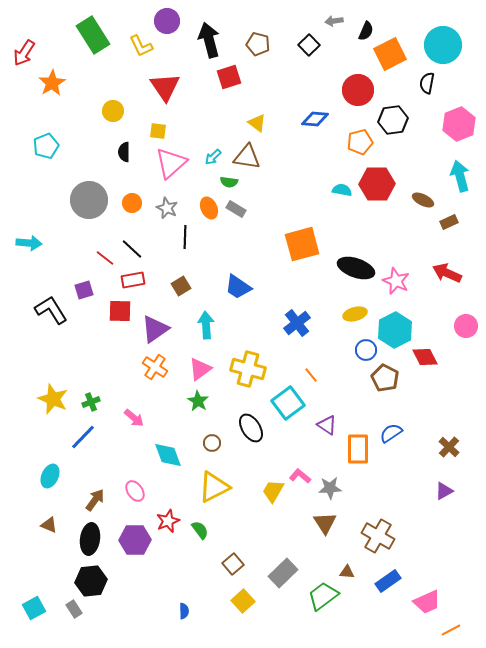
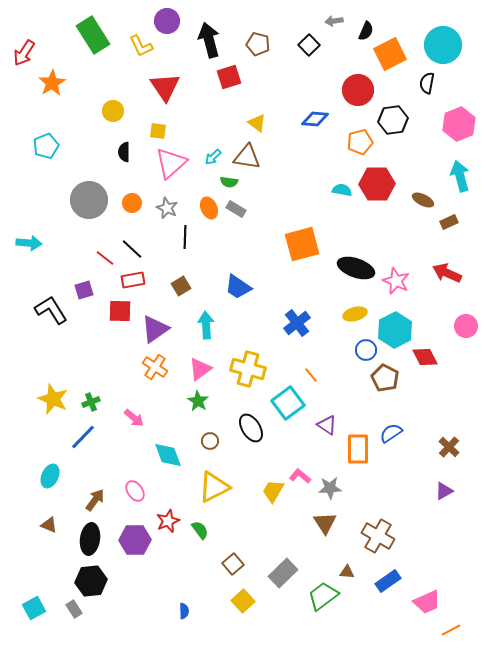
brown circle at (212, 443): moved 2 px left, 2 px up
